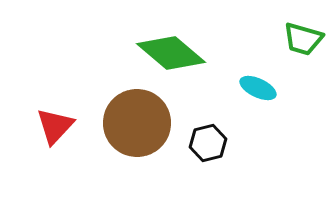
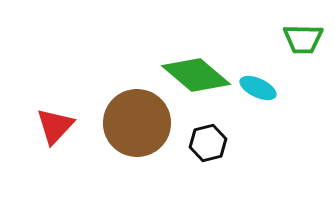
green trapezoid: rotated 15 degrees counterclockwise
green diamond: moved 25 px right, 22 px down
